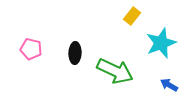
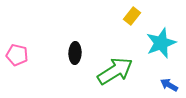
pink pentagon: moved 14 px left, 6 px down
green arrow: rotated 57 degrees counterclockwise
